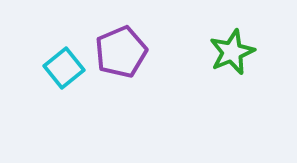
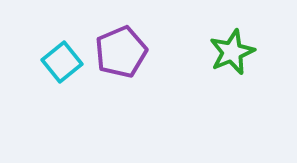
cyan square: moved 2 px left, 6 px up
